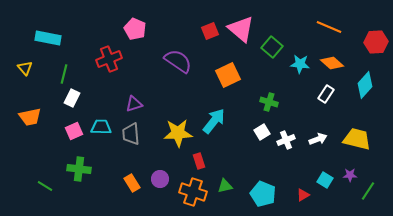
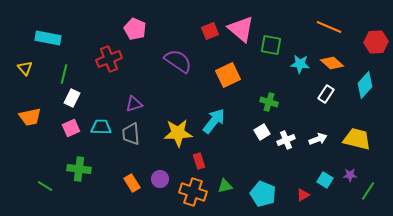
green square at (272, 47): moved 1 px left, 2 px up; rotated 30 degrees counterclockwise
pink square at (74, 131): moved 3 px left, 3 px up
